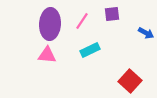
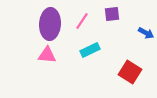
red square: moved 9 px up; rotated 10 degrees counterclockwise
